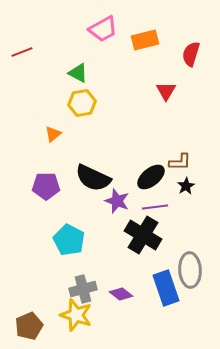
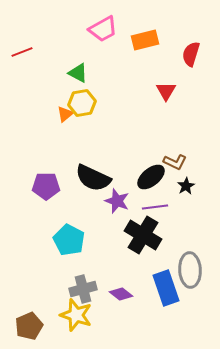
orange triangle: moved 12 px right, 20 px up
brown L-shape: moved 5 px left; rotated 25 degrees clockwise
